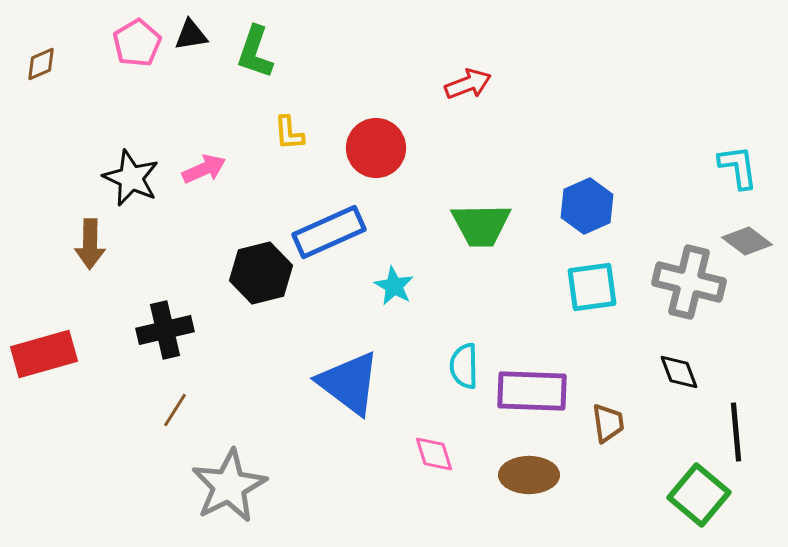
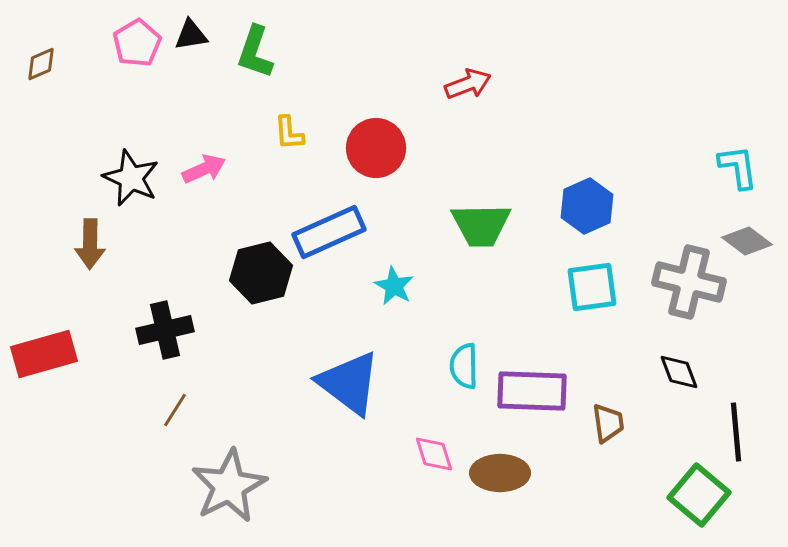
brown ellipse: moved 29 px left, 2 px up
